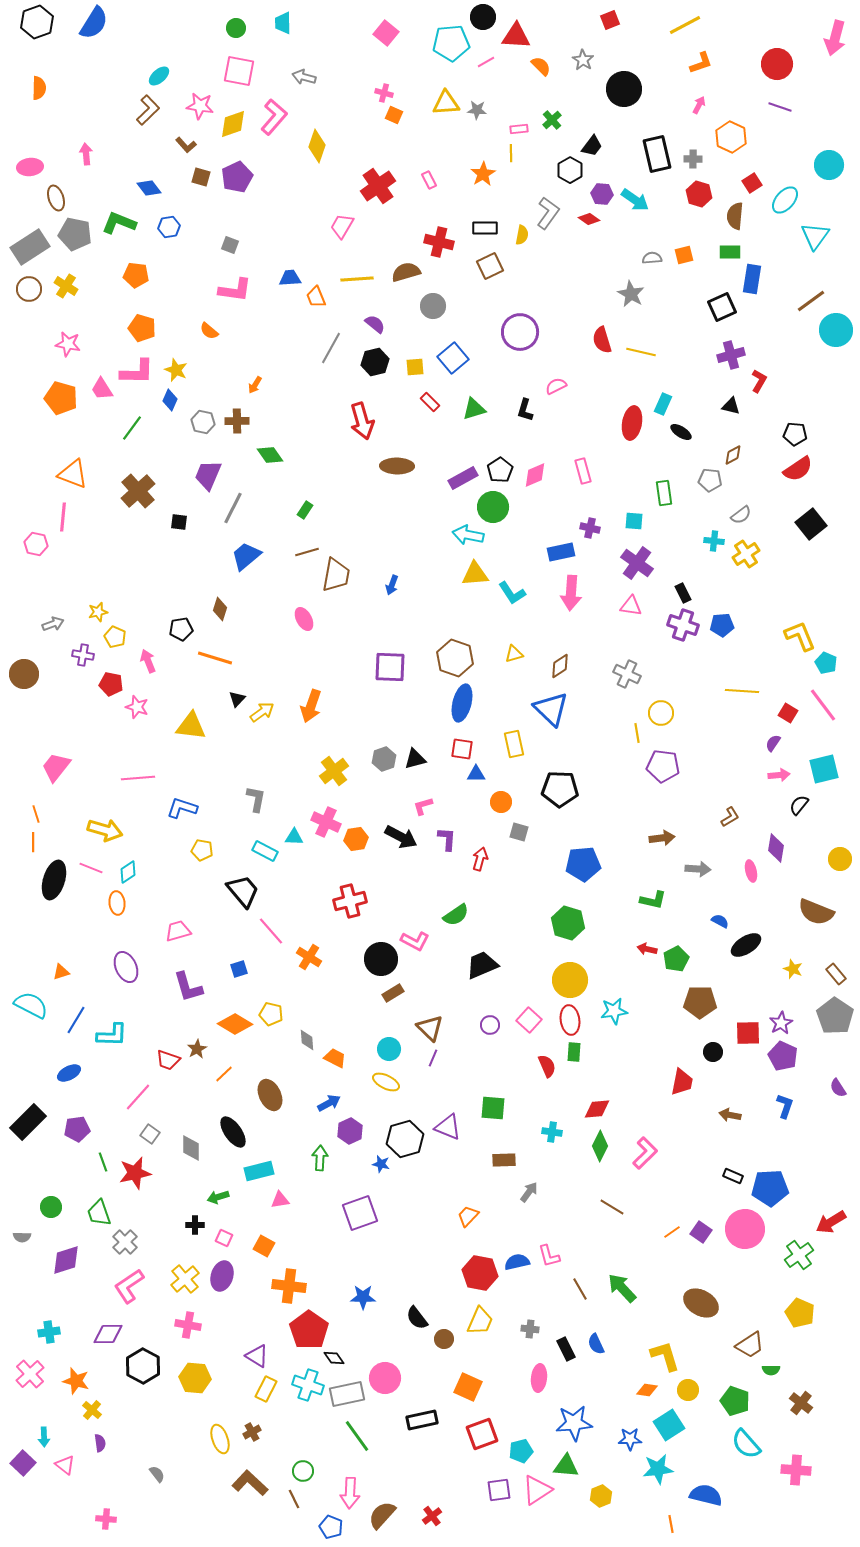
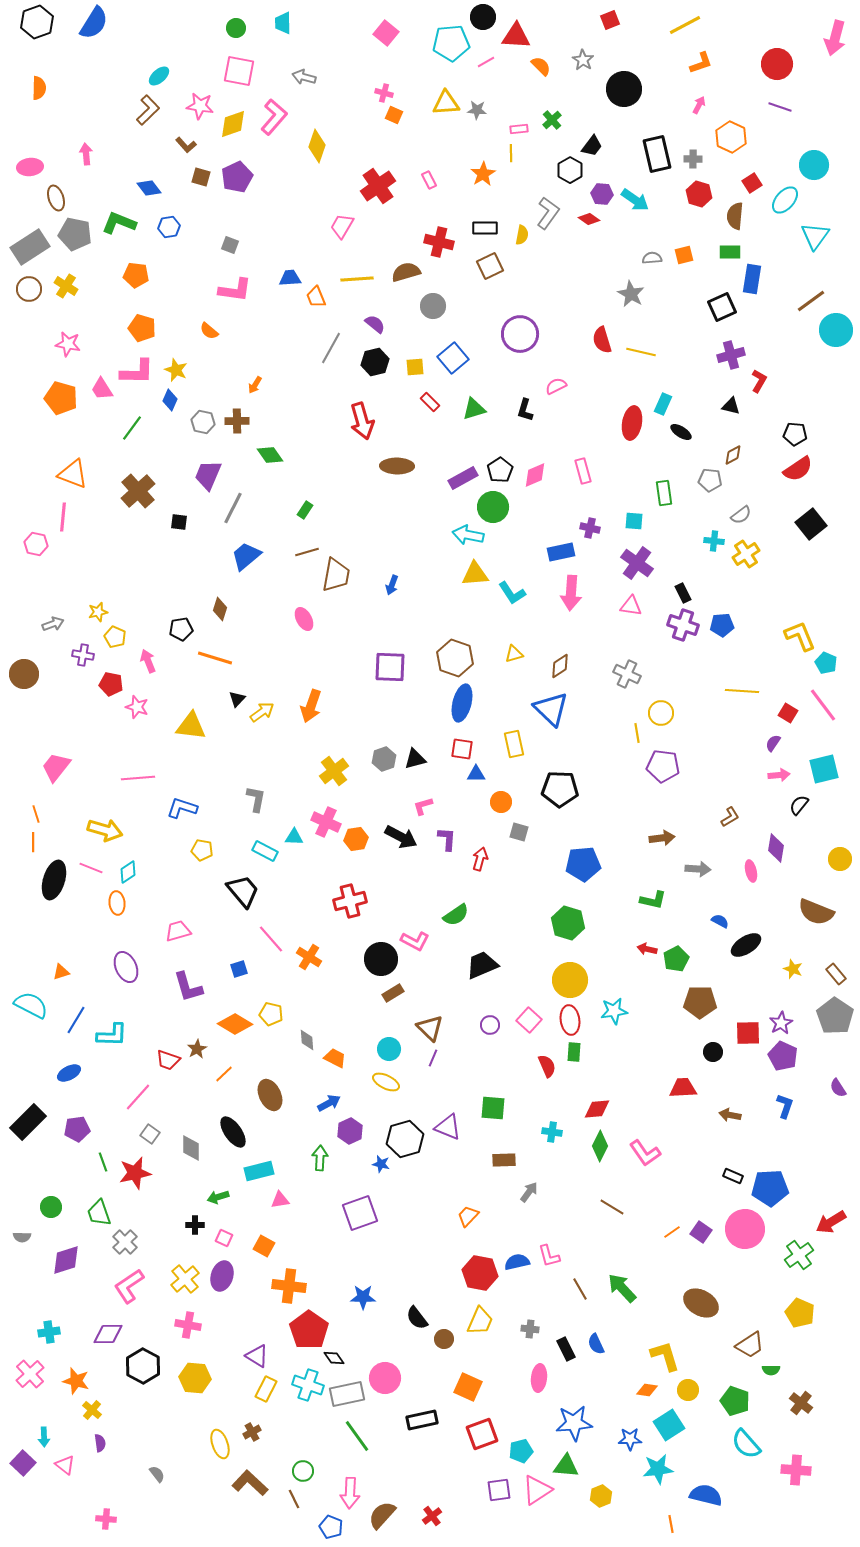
cyan circle at (829, 165): moved 15 px left
purple circle at (520, 332): moved 2 px down
pink line at (271, 931): moved 8 px down
red trapezoid at (682, 1082): moved 1 px right, 6 px down; rotated 104 degrees counterclockwise
pink L-shape at (645, 1153): rotated 100 degrees clockwise
yellow ellipse at (220, 1439): moved 5 px down
